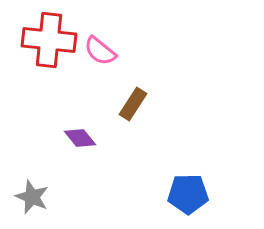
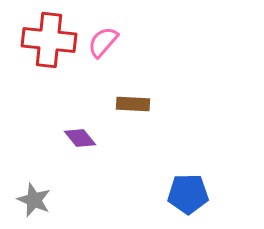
pink semicircle: moved 3 px right, 9 px up; rotated 92 degrees clockwise
brown rectangle: rotated 60 degrees clockwise
gray star: moved 2 px right, 3 px down
